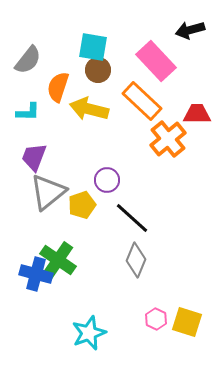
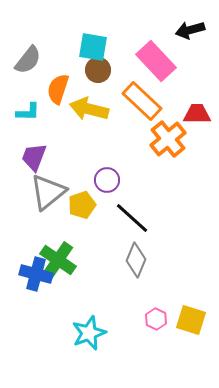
orange semicircle: moved 2 px down
yellow square: moved 4 px right, 2 px up
